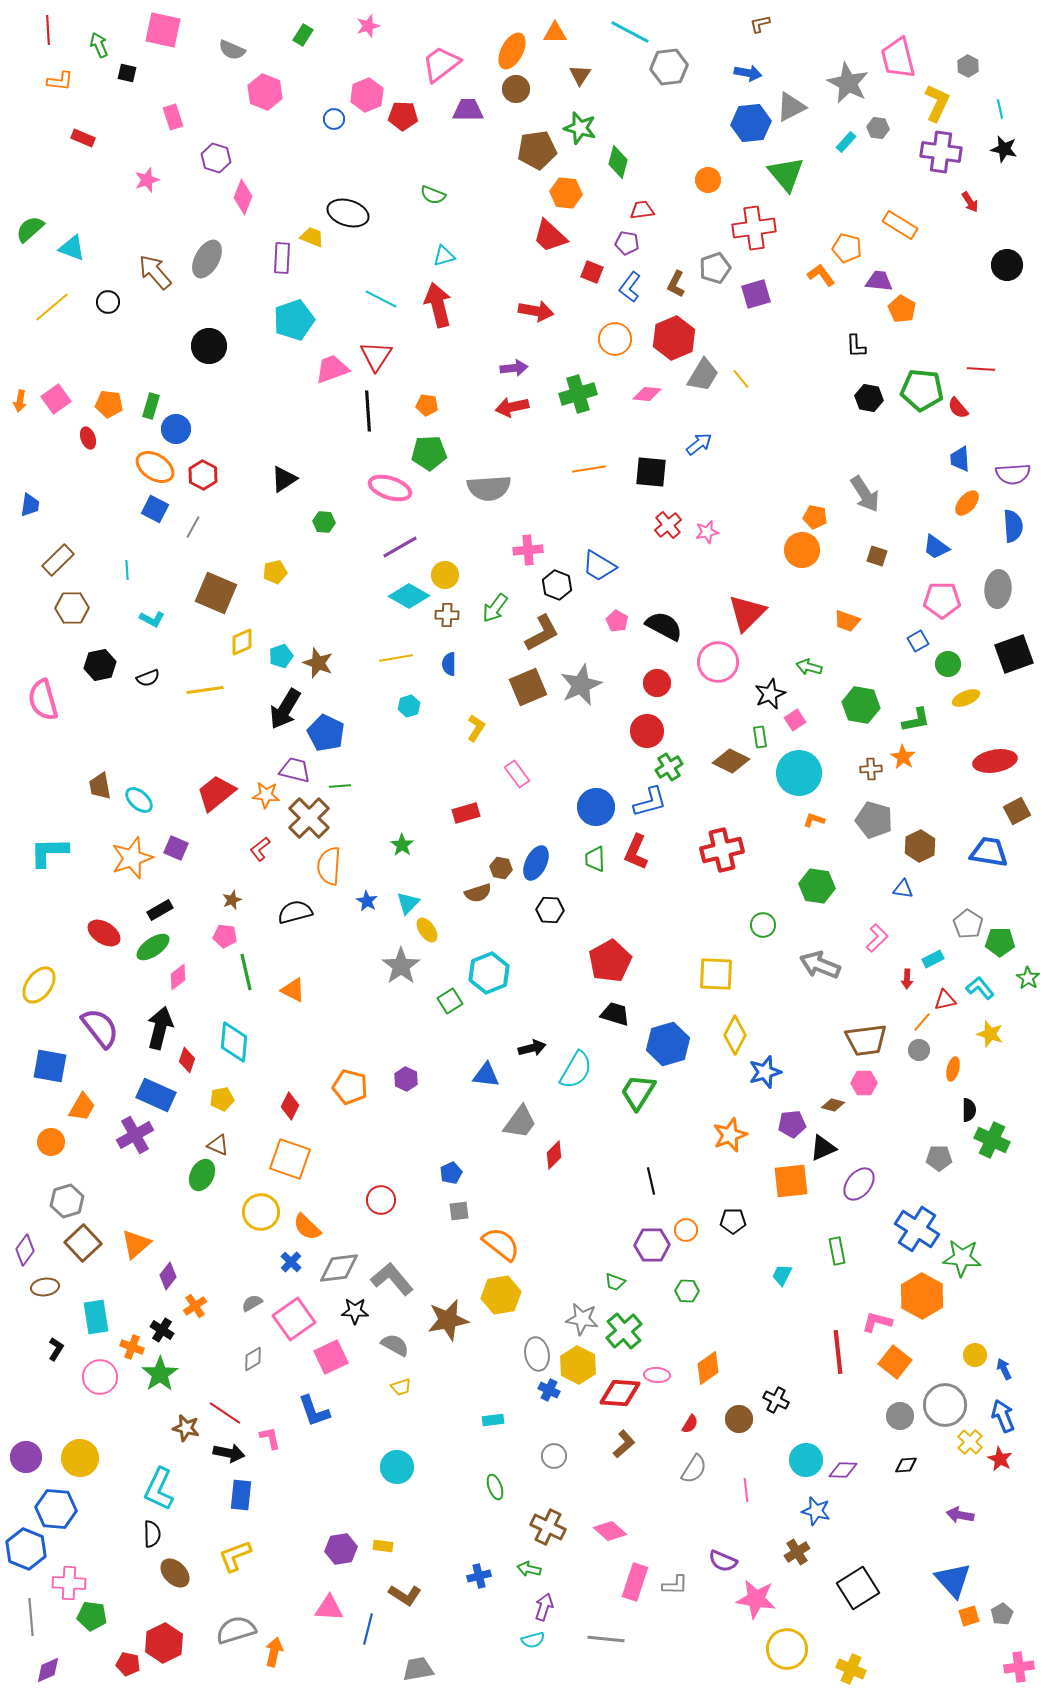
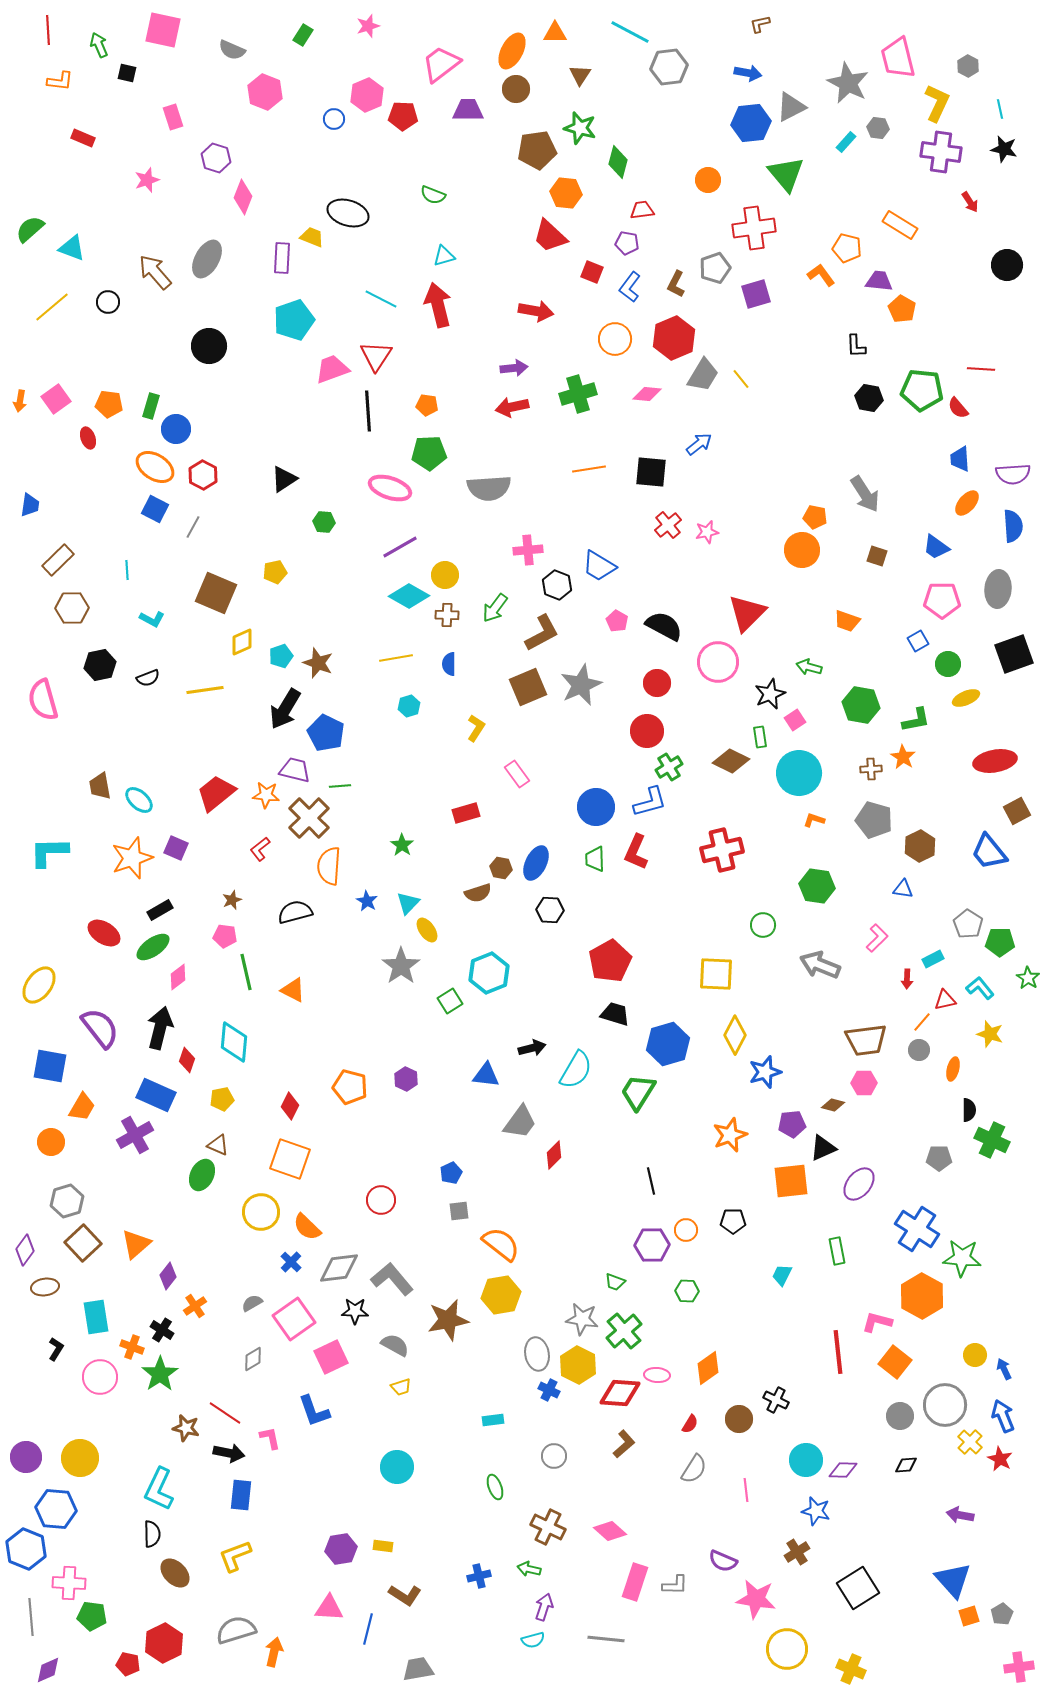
blue trapezoid at (989, 852): rotated 138 degrees counterclockwise
